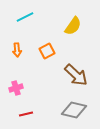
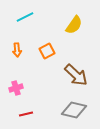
yellow semicircle: moved 1 px right, 1 px up
